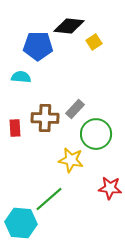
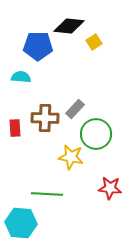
yellow star: moved 3 px up
green line: moved 2 px left, 5 px up; rotated 44 degrees clockwise
